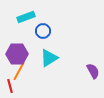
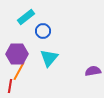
cyan rectangle: rotated 18 degrees counterclockwise
cyan triangle: rotated 18 degrees counterclockwise
purple semicircle: rotated 70 degrees counterclockwise
red line: rotated 24 degrees clockwise
